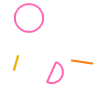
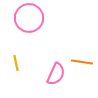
yellow line: rotated 28 degrees counterclockwise
